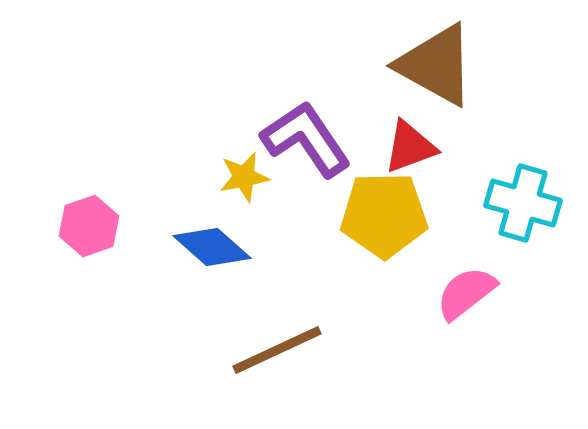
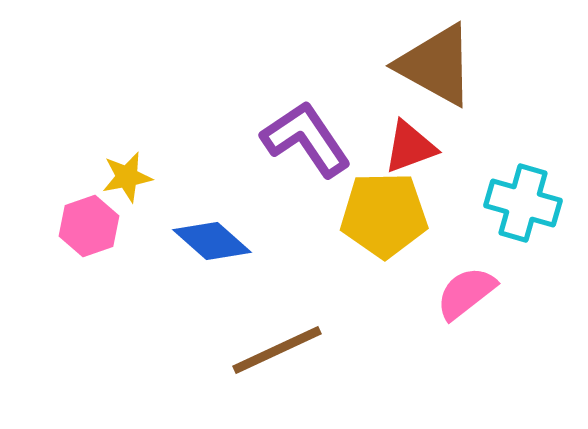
yellow star: moved 117 px left
blue diamond: moved 6 px up
